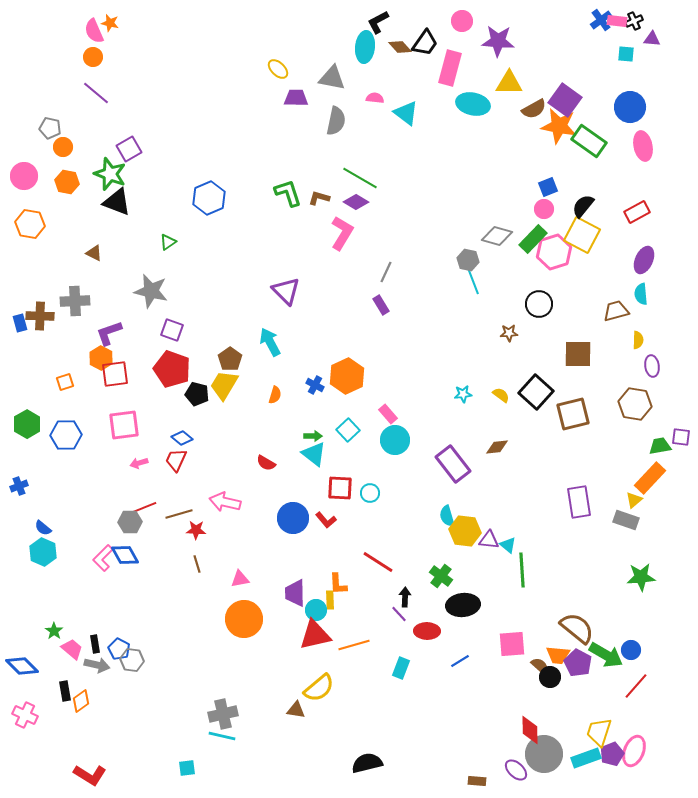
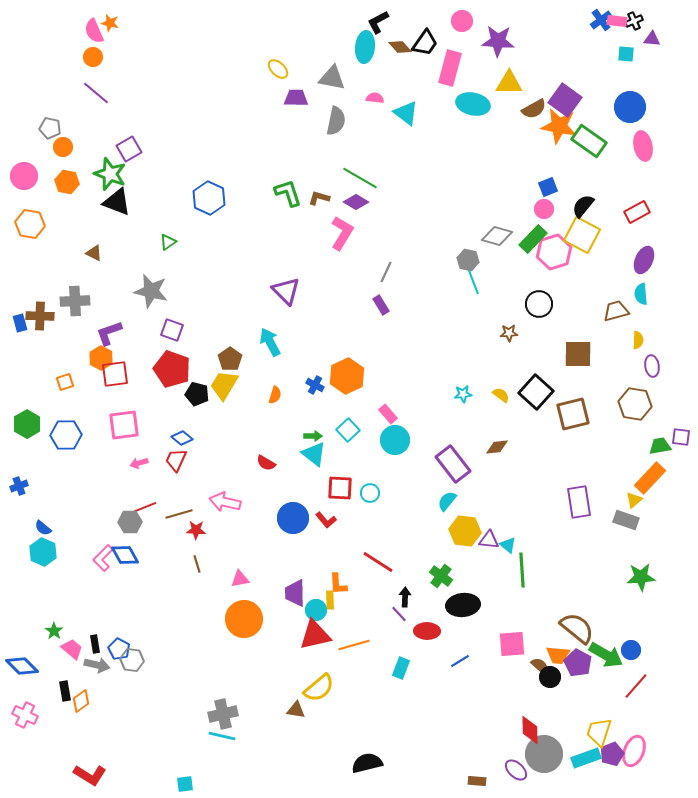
blue hexagon at (209, 198): rotated 12 degrees counterclockwise
cyan semicircle at (447, 516): moved 15 px up; rotated 55 degrees clockwise
cyan square at (187, 768): moved 2 px left, 16 px down
